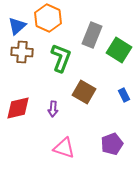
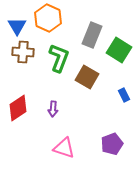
blue triangle: rotated 18 degrees counterclockwise
brown cross: moved 1 px right
green L-shape: moved 2 px left
brown square: moved 3 px right, 15 px up
red diamond: rotated 20 degrees counterclockwise
